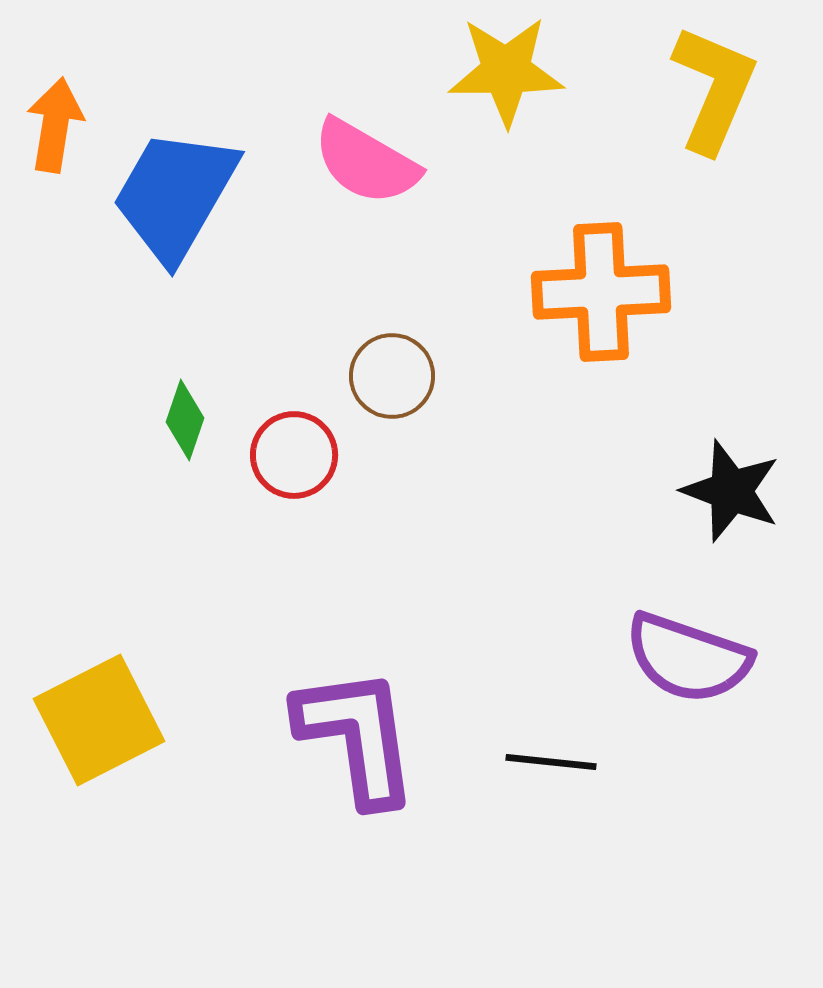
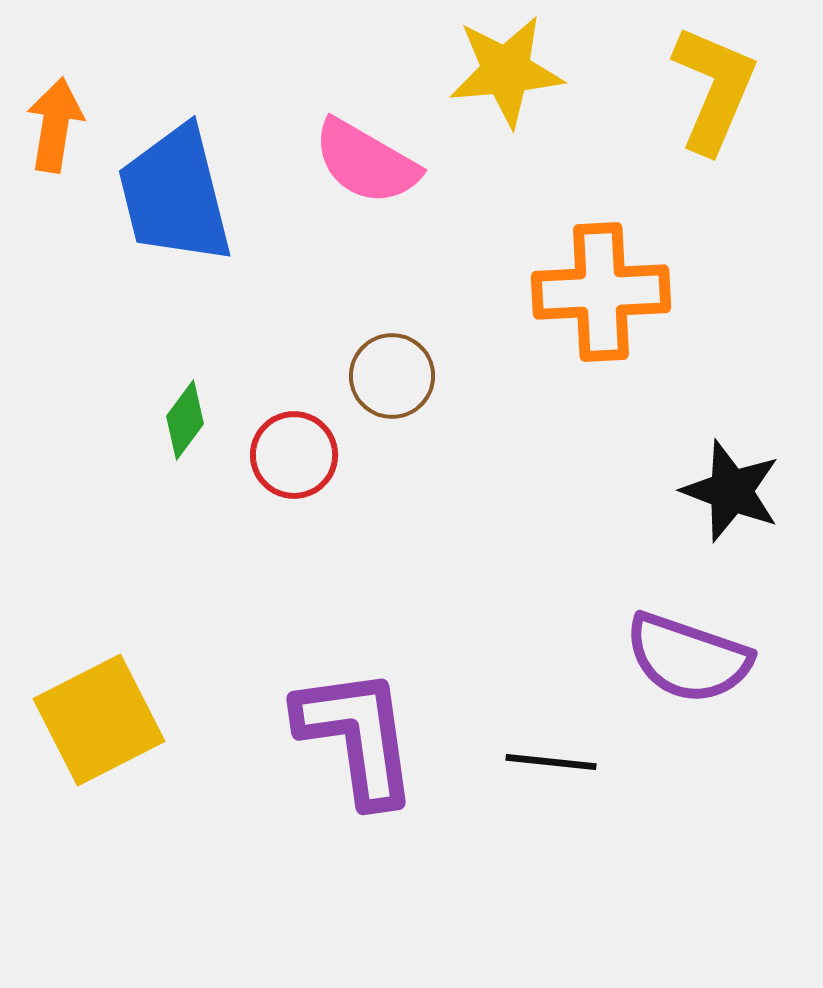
yellow star: rotated 5 degrees counterclockwise
blue trapezoid: rotated 44 degrees counterclockwise
green diamond: rotated 18 degrees clockwise
